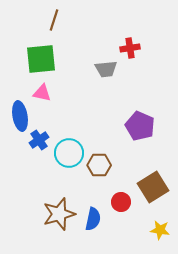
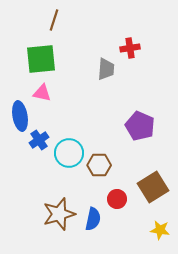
gray trapezoid: rotated 80 degrees counterclockwise
red circle: moved 4 px left, 3 px up
